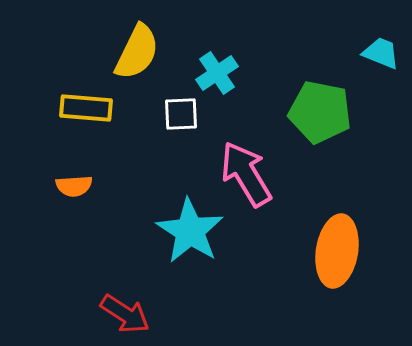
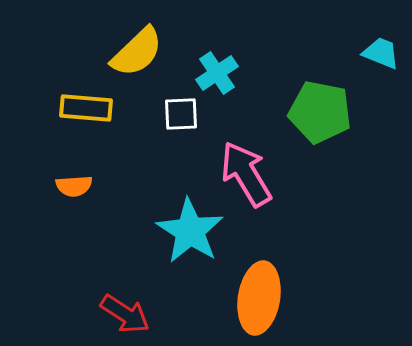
yellow semicircle: rotated 20 degrees clockwise
orange ellipse: moved 78 px left, 47 px down
